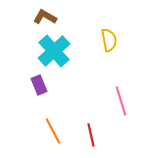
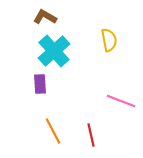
purple rectangle: moved 1 px right, 1 px up; rotated 18 degrees clockwise
pink line: rotated 52 degrees counterclockwise
